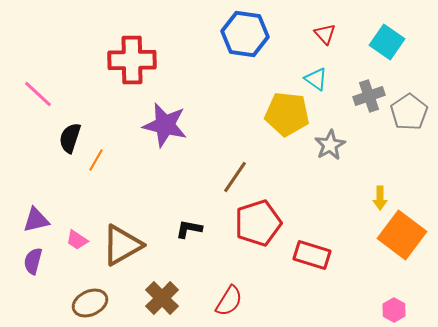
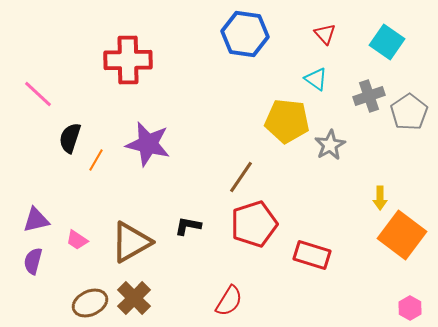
red cross: moved 4 px left
yellow pentagon: moved 7 px down
purple star: moved 17 px left, 19 px down
brown line: moved 6 px right
red pentagon: moved 4 px left, 1 px down
black L-shape: moved 1 px left, 3 px up
brown triangle: moved 9 px right, 3 px up
brown cross: moved 28 px left
pink hexagon: moved 16 px right, 2 px up
